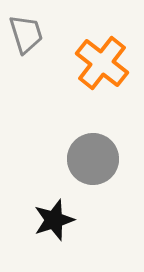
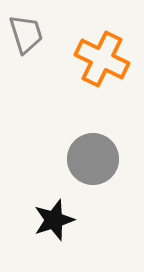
orange cross: moved 4 px up; rotated 12 degrees counterclockwise
